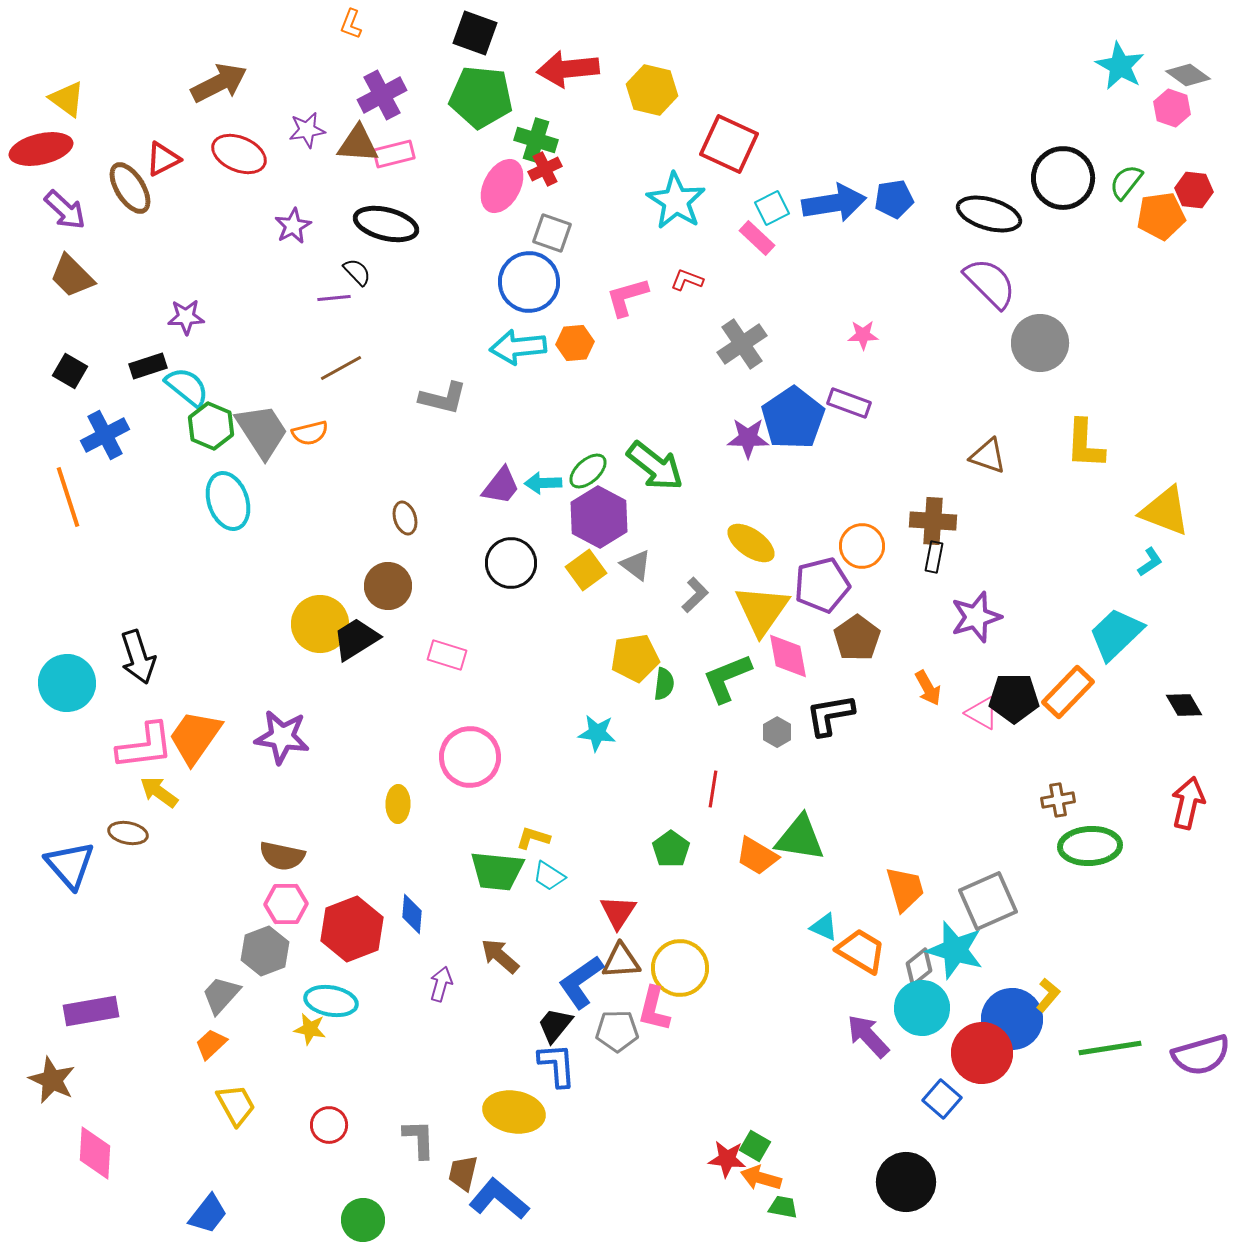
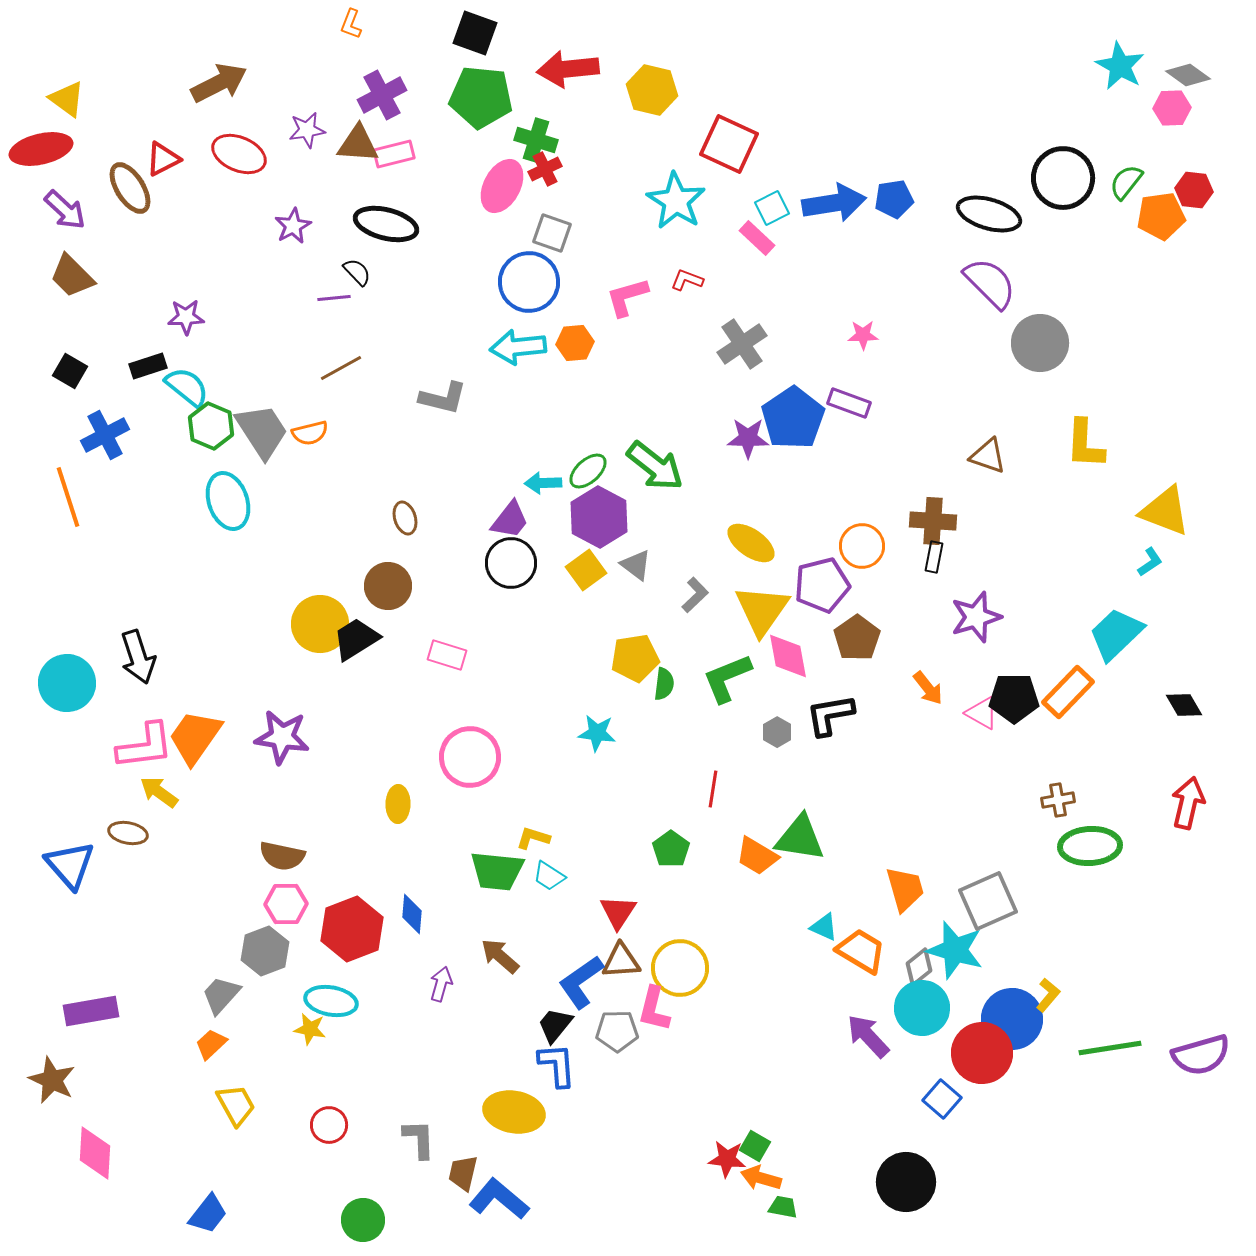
pink hexagon at (1172, 108): rotated 21 degrees counterclockwise
purple trapezoid at (501, 486): moved 9 px right, 34 px down
orange arrow at (928, 688): rotated 9 degrees counterclockwise
